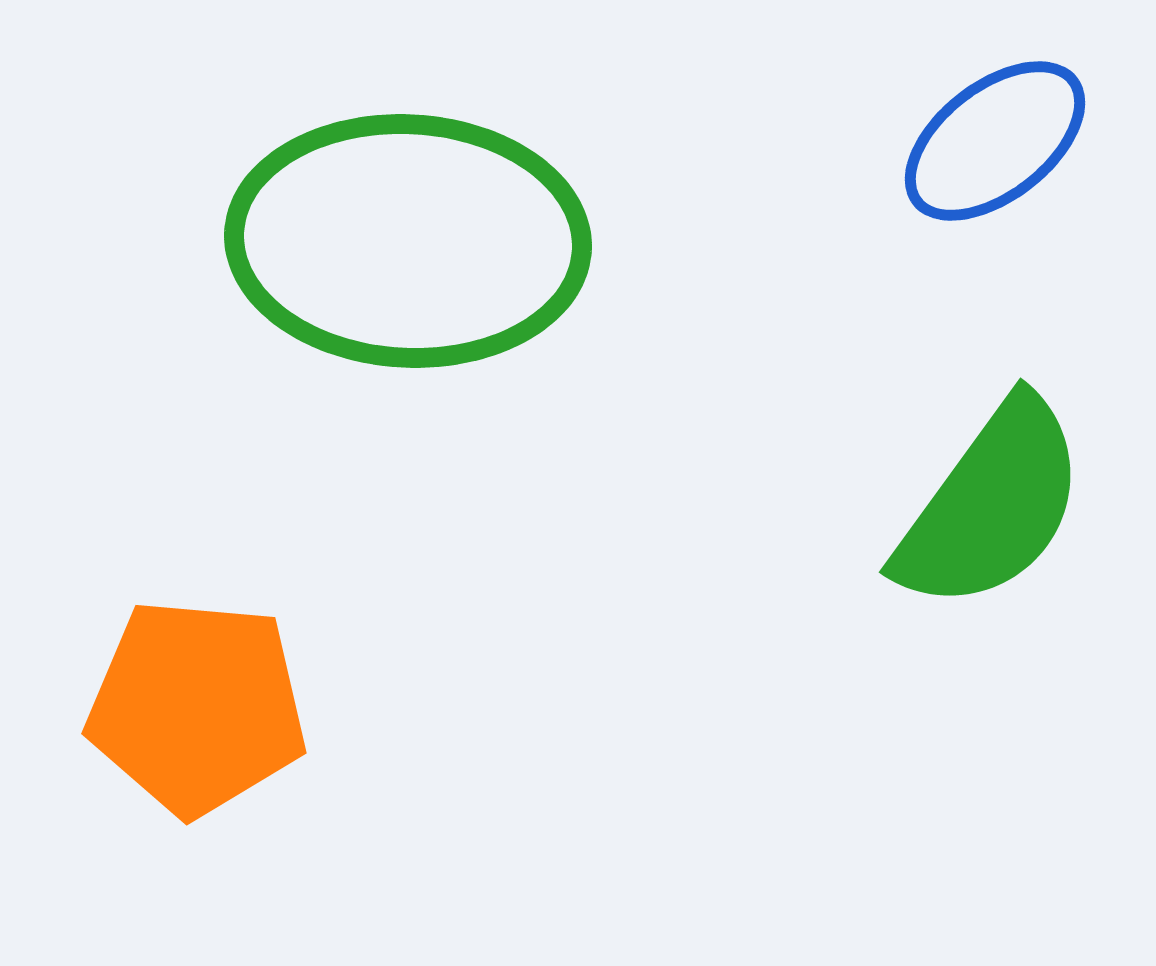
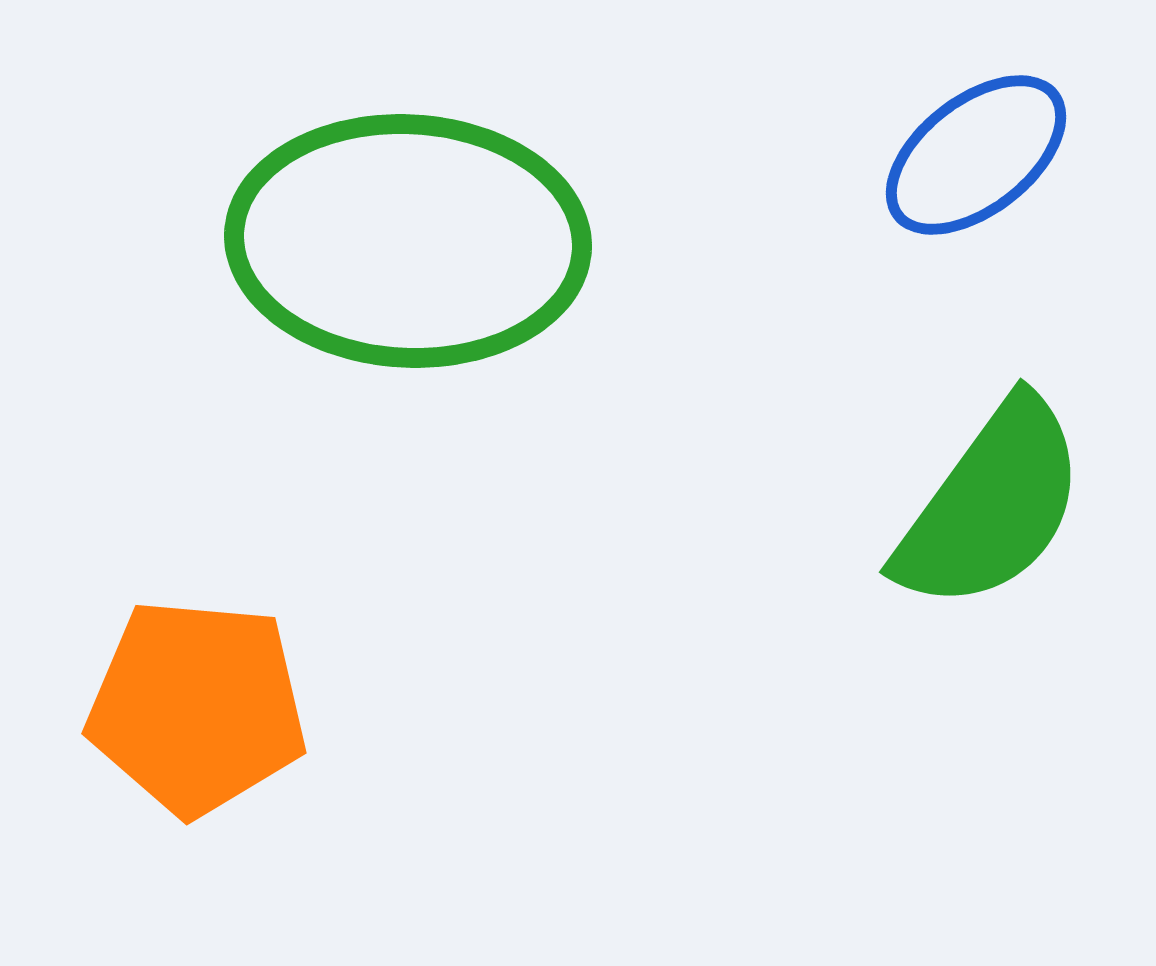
blue ellipse: moved 19 px left, 14 px down
